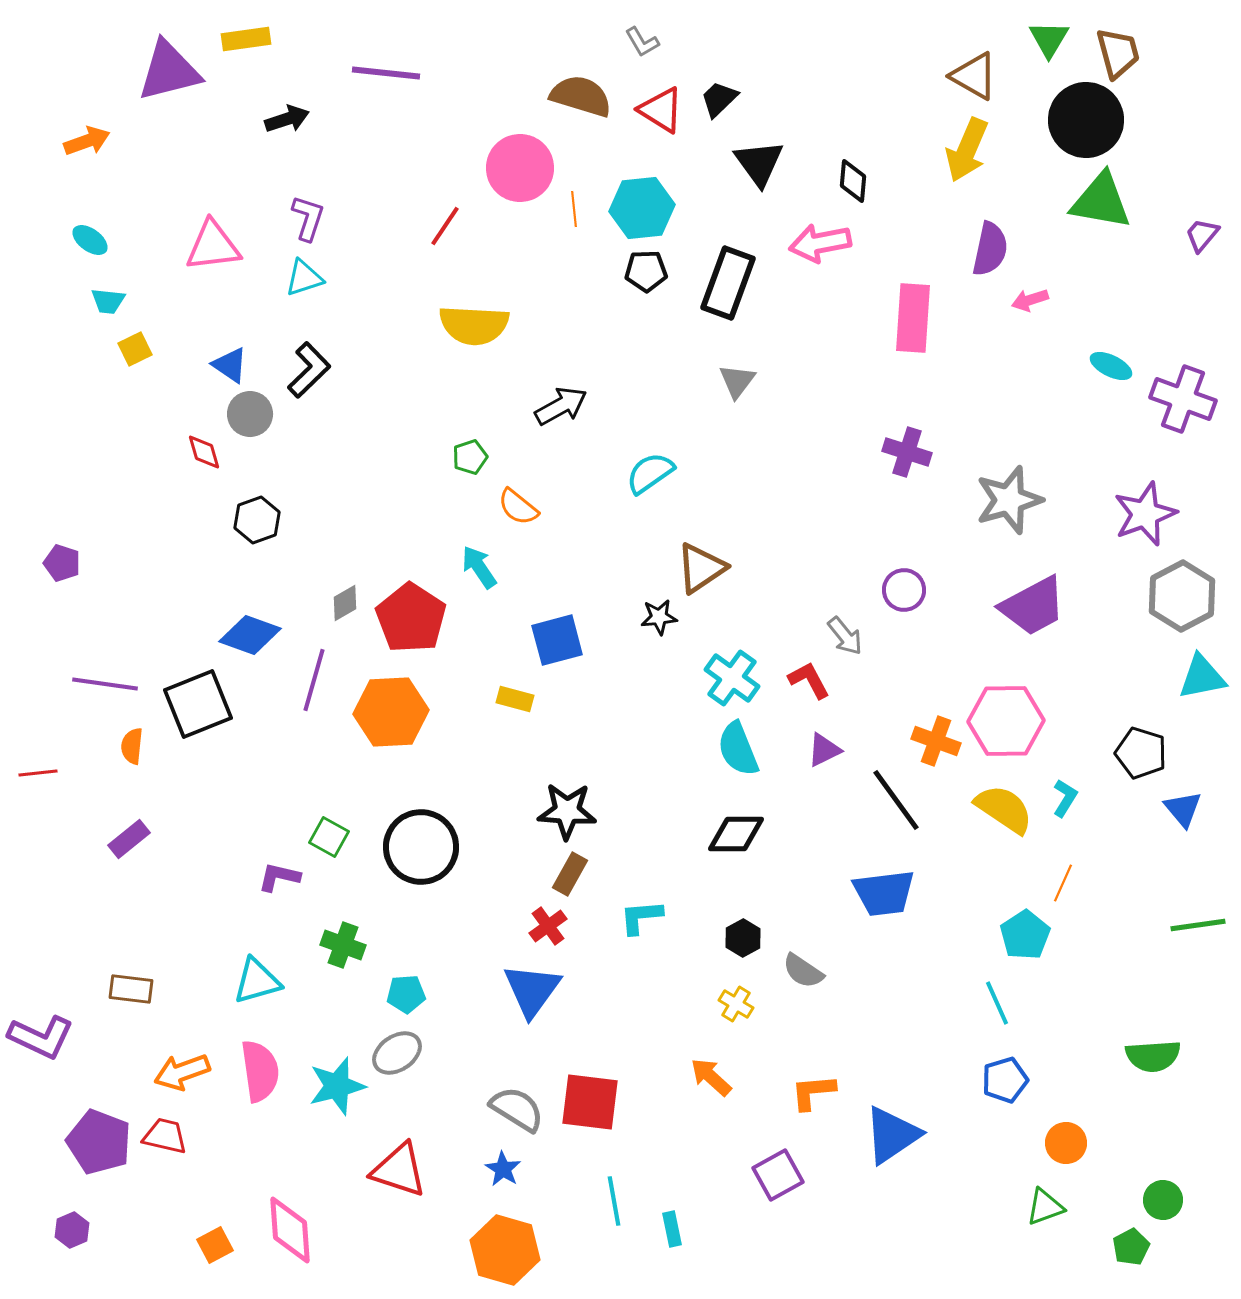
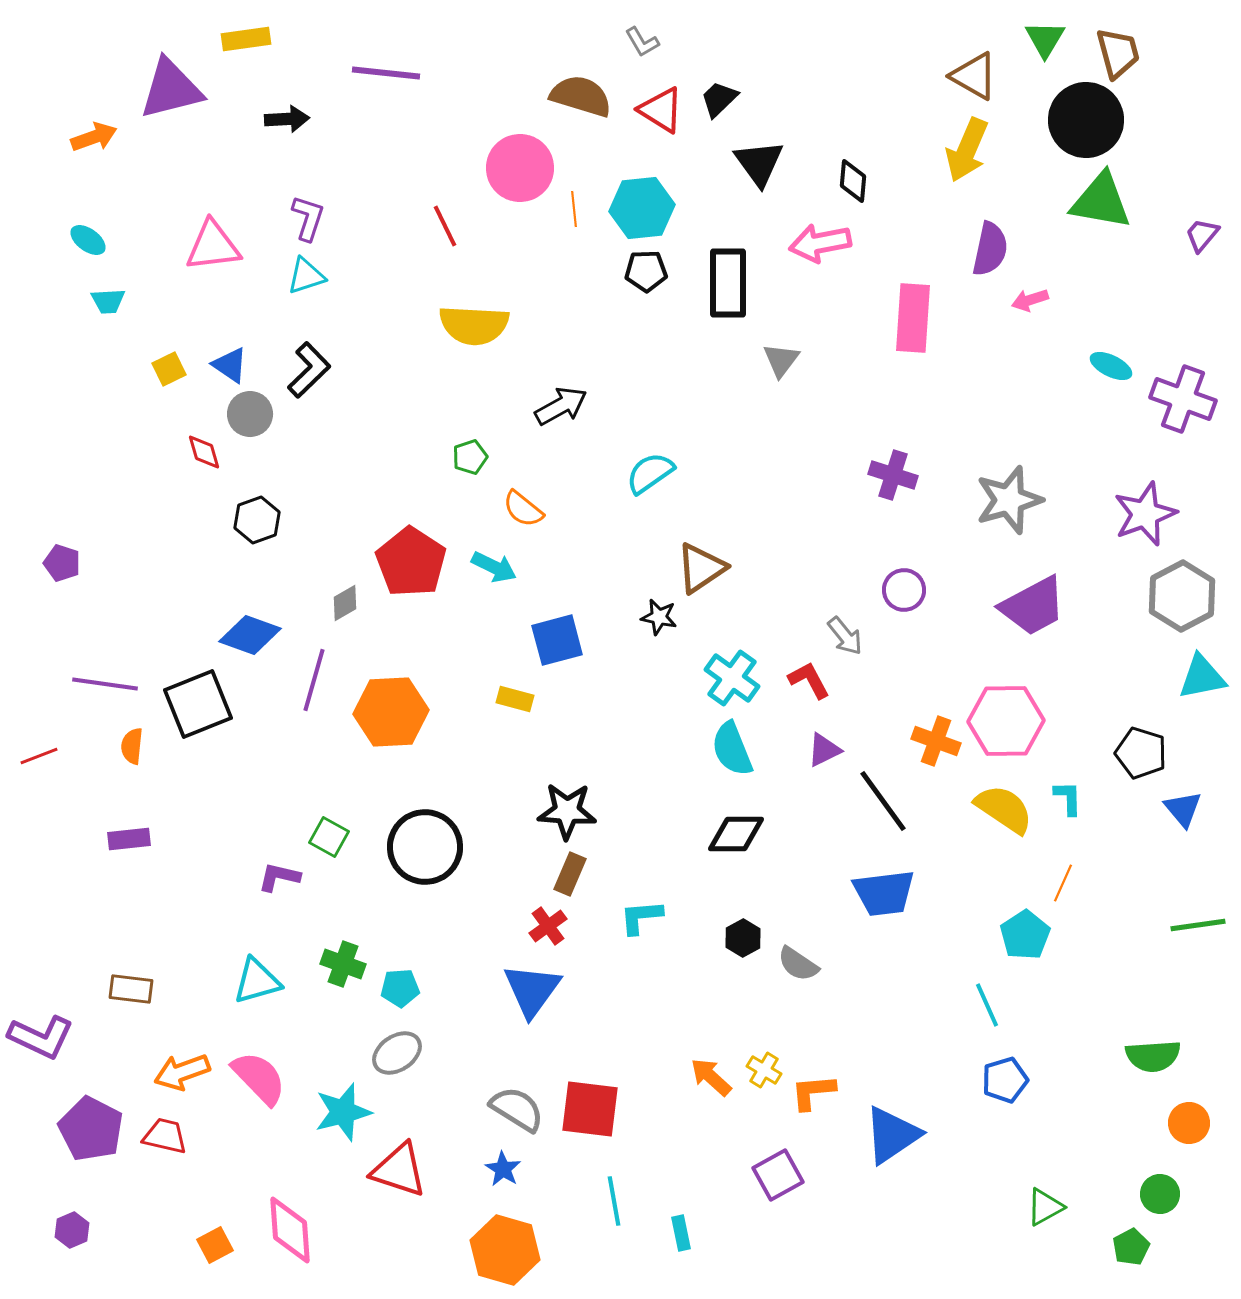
green triangle at (1049, 39): moved 4 px left
purple triangle at (169, 71): moved 2 px right, 18 px down
black arrow at (287, 119): rotated 15 degrees clockwise
orange arrow at (87, 141): moved 7 px right, 4 px up
red line at (445, 226): rotated 60 degrees counterclockwise
cyan ellipse at (90, 240): moved 2 px left
cyan triangle at (304, 278): moved 2 px right, 2 px up
black rectangle at (728, 283): rotated 20 degrees counterclockwise
cyan trapezoid at (108, 301): rotated 9 degrees counterclockwise
yellow square at (135, 349): moved 34 px right, 20 px down
gray triangle at (737, 381): moved 44 px right, 21 px up
purple cross at (907, 452): moved 14 px left, 23 px down
orange semicircle at (518, 507): moved 5 px right, 2 px down
cyan arrow at (479, 567): moved 15 px right; rotated 150 degrees clockwise
black star at (659, 617): rotated 18 degrees clockwise
red pentagon at (411, 618): moved 56 px up
cyan semicircle at (738, 749): moved 6 px left
red line at (38, 773): moved 1 px right, 17 px up; rotated 15 degrees counterclockwise
cyan L-shape at (1065, 798): moved 3 px right; rotated 33 degrees counterclockwise
black line at (896, 800): moved 13 px left, 1 px down
purple rectangle at (129, 839): rotated 33 degrees clockwise
black circle at (421, 847): moved 4 px right
brown rectangle at (570, 874): rotated 6 degrees counterclockwise
green cross at (343, 945): moved 19 px down
gray semicircle at (803, 971): moved 5 px left, 7 px up
cyan pentagon at (406, 994): moved 6 px left, 6 px up
cyan line at (997, 1003): moved 10 px left, 2 px down
yellow cross at (736, 1004): moved 28 px right, 66 px down
pink semicircle at (260, 1071): moved 1 px left, 7 px down; rotated 36 degrees counterclockwise
cyan star at (337, 1086): moved 6 px right, 26 px down
red square at (590, 1102): moved 7 px down
purple pentagon at (99, 1142): moved 8 px left, 13 px up; rotated 6 degrees clockwise
orange circle at (1066, 1143): moved 123 px right, 20 px up
green circle at (1163, 1200): moved 3 px left, 6 px up
green triangle at (1045, 1207): rotated 9 degrees counterclockwise
cyan rectangle at (672, 1229): moved 9 px right, 4 px down
